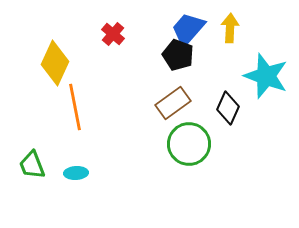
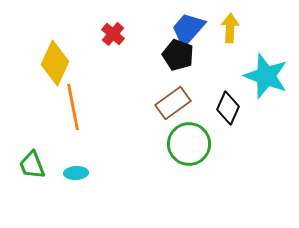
orange line: moved 2 px left
